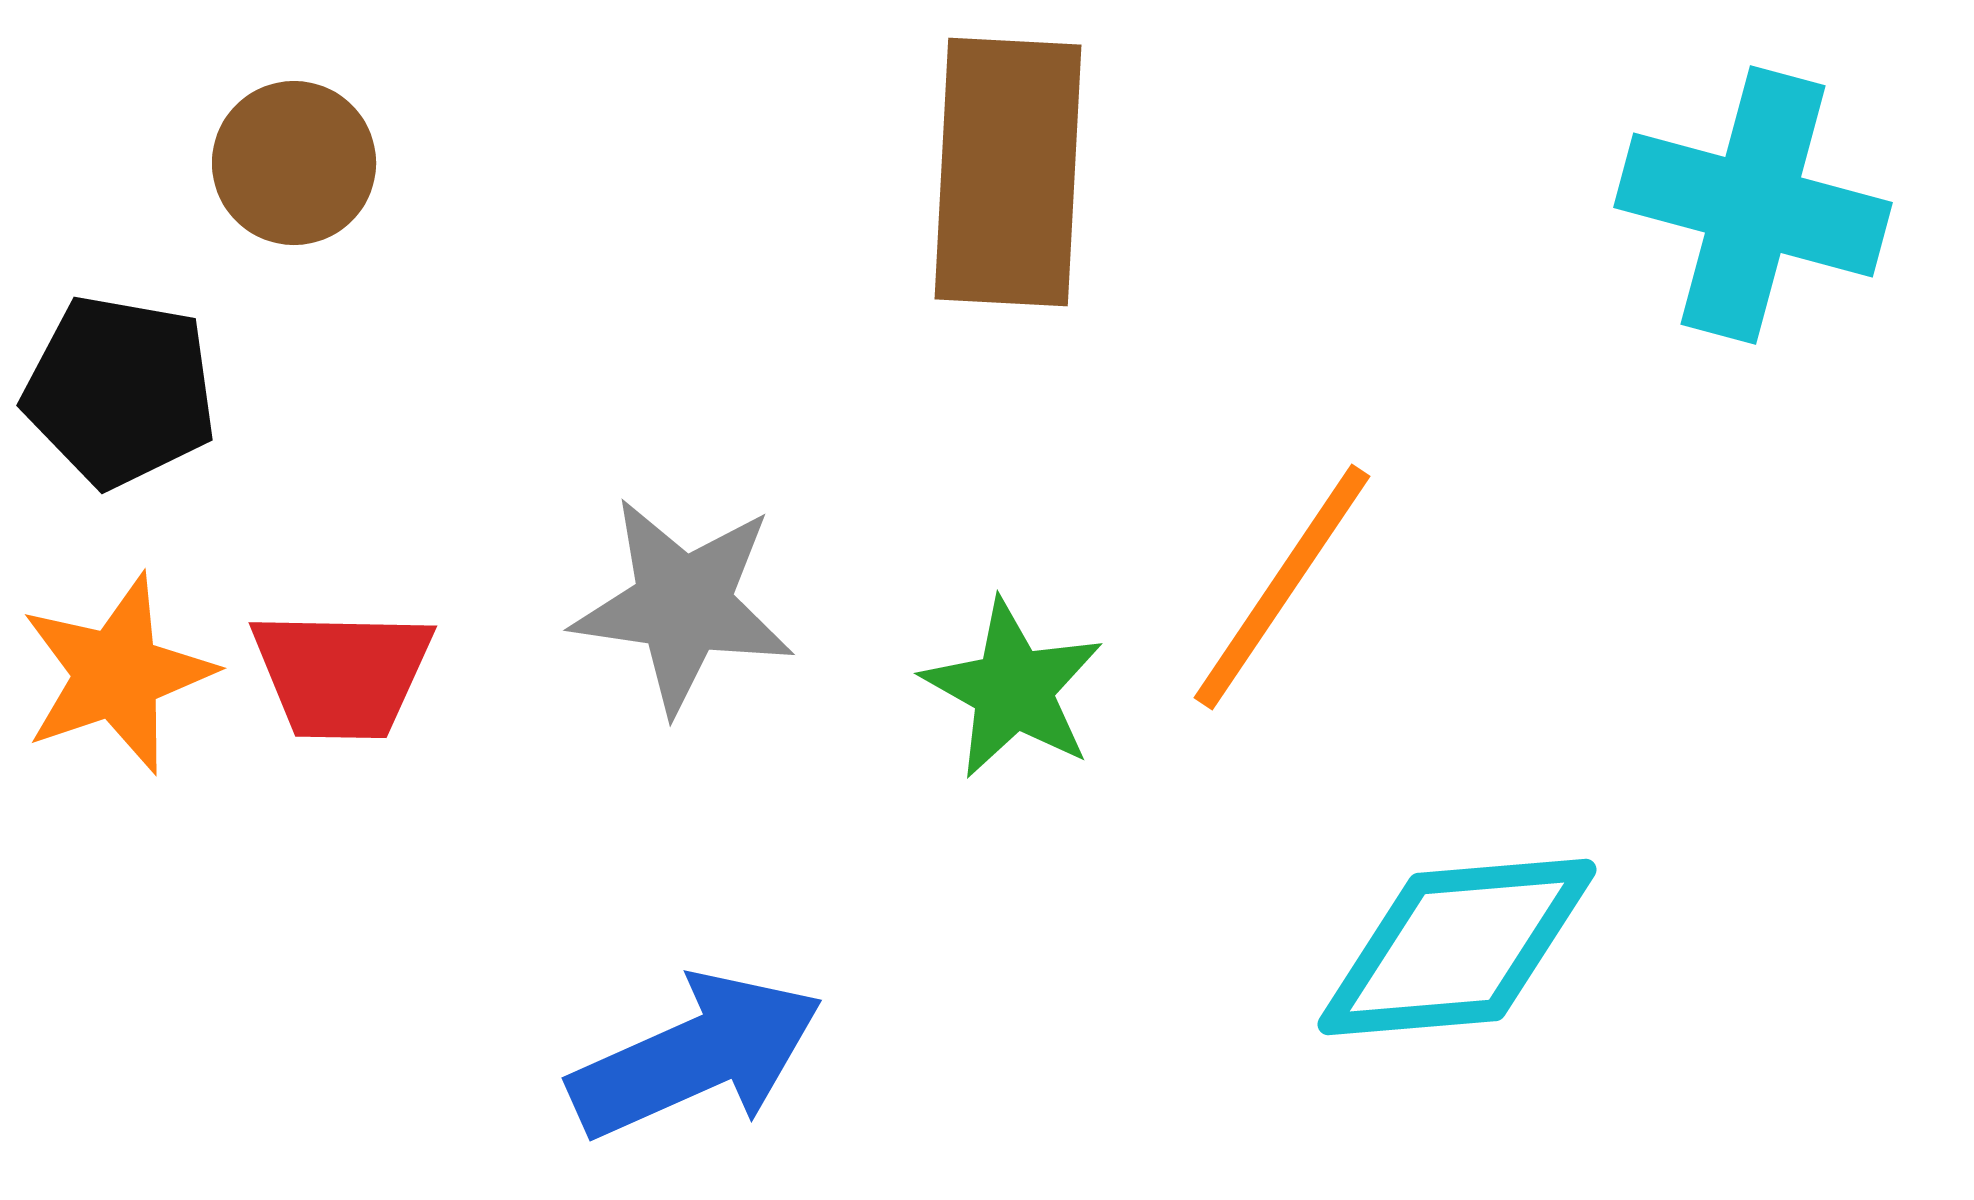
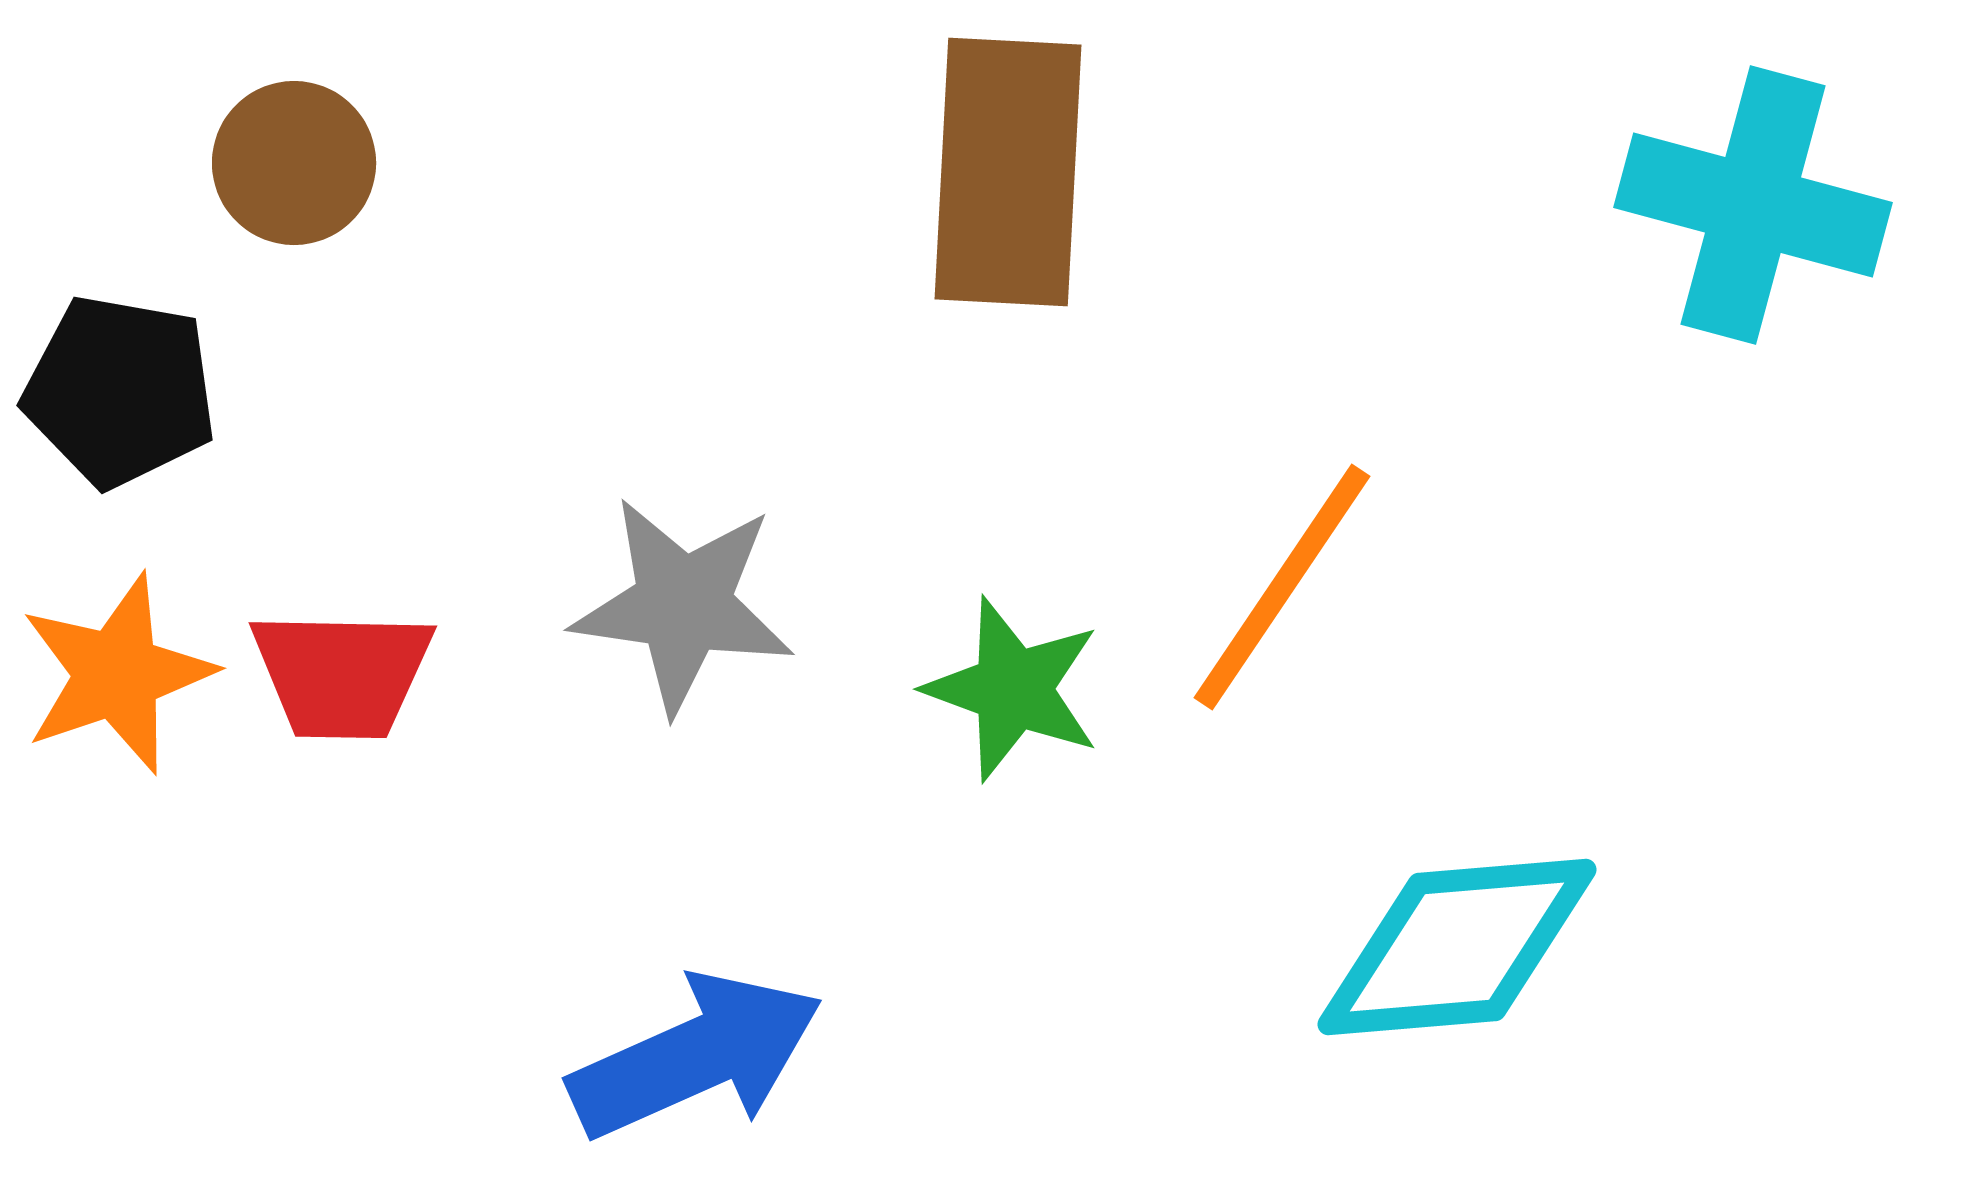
green star: rotated 9 degrees counterclockwise
